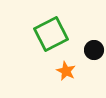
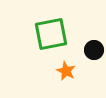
green square: rotated 16 degrees clockwise
